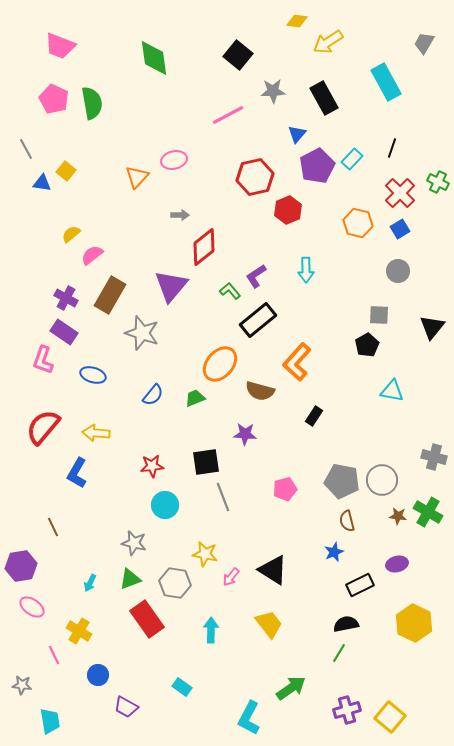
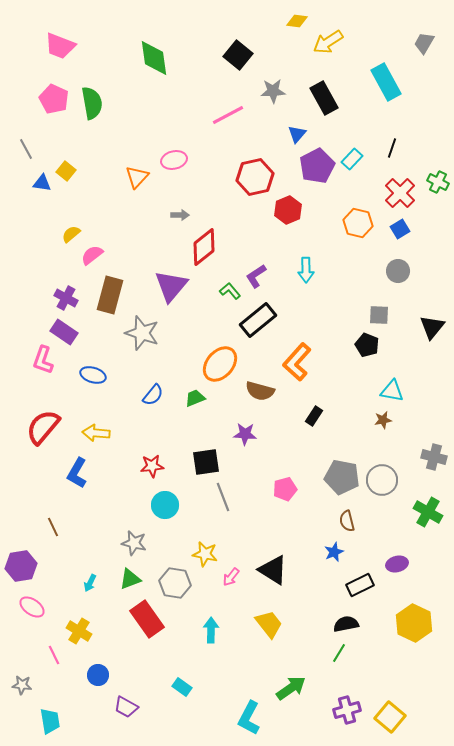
brown rectangle at (110, 295): rotated 15 degrees counterclockwise
black pentagon at (367, 345): rotated 20 degrees counterclockwise
gray pentagon at (342, 481): moved 4 px up
brown star at (398, 516): moved 15 px left, 96 px up; rotated 18 degrees counterclockwise
